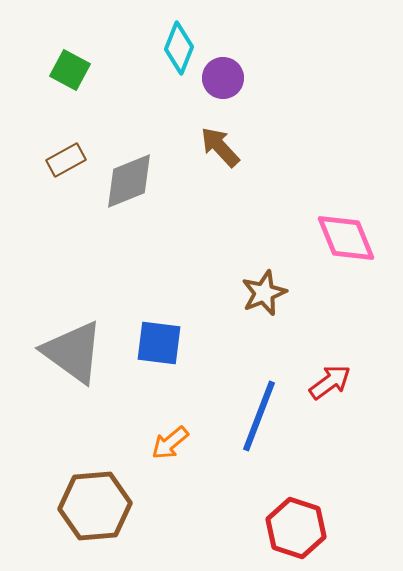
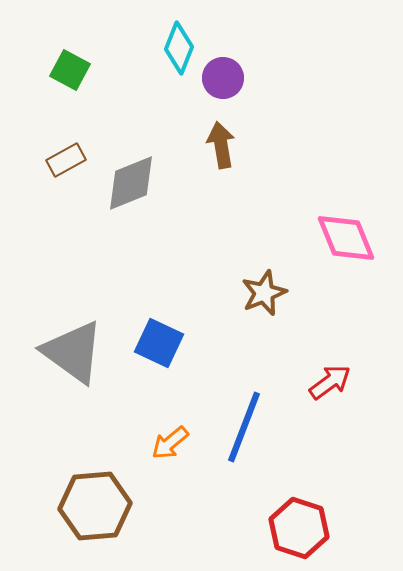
brown arrow: moved 1 px right, 2 px up; rotated 33 degrees clockwise
gray diamond: moved 2 px right, 2 px down
blue square: rotated 18 degrees clockwise
blue line: moved 15 px left, 11 px down
red hexagon: moved 3 px right
